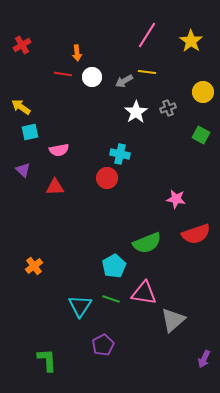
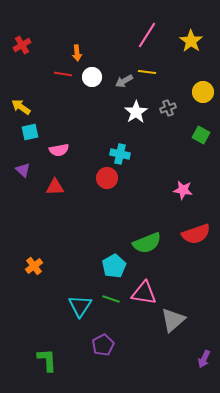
pink star: moved 7 px right, 9 px up
